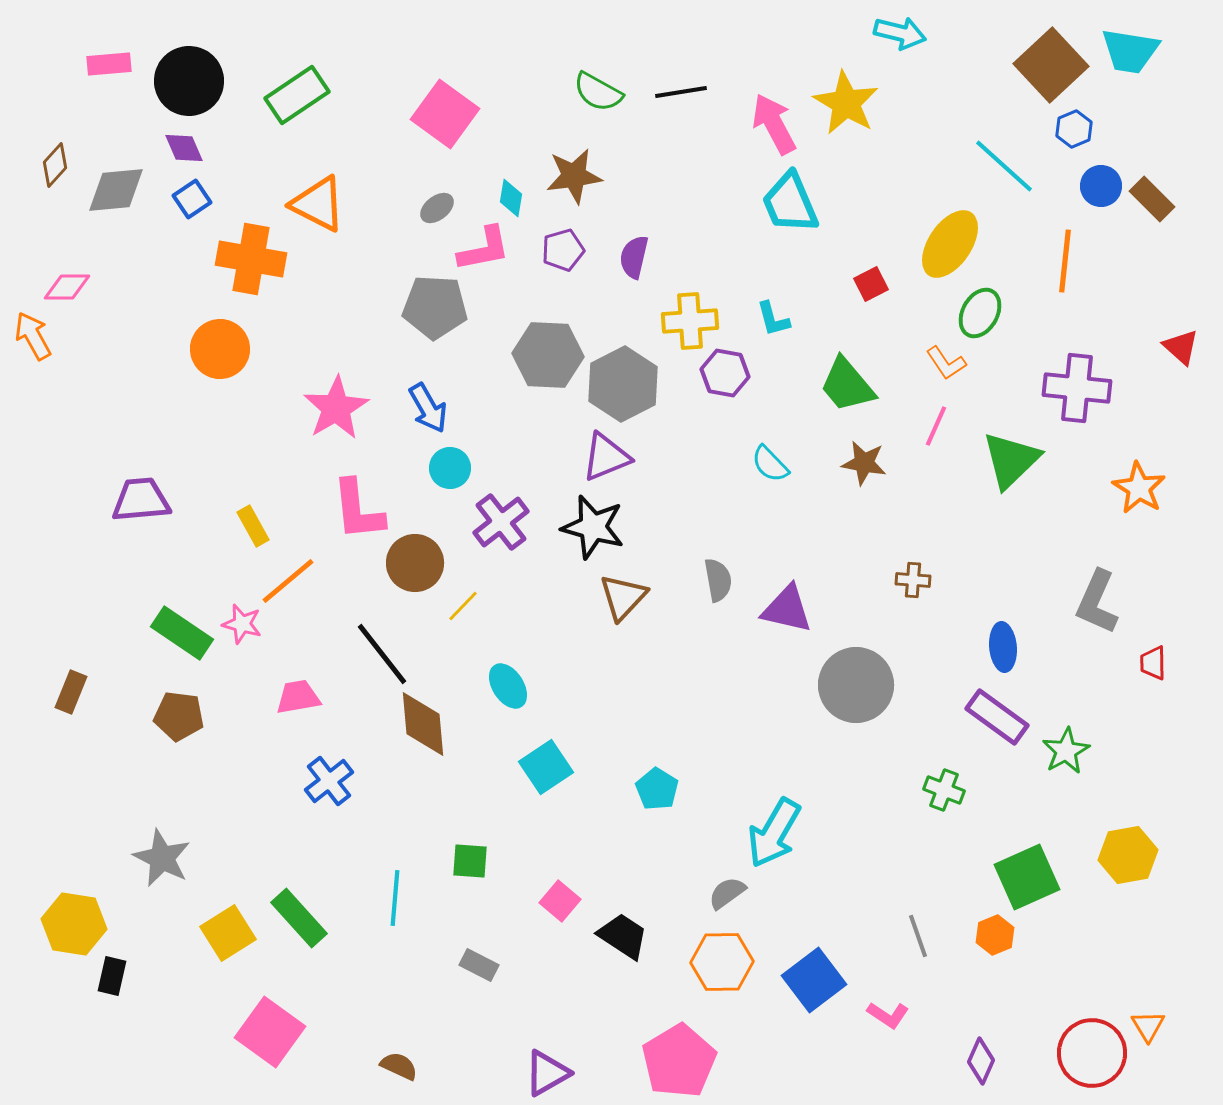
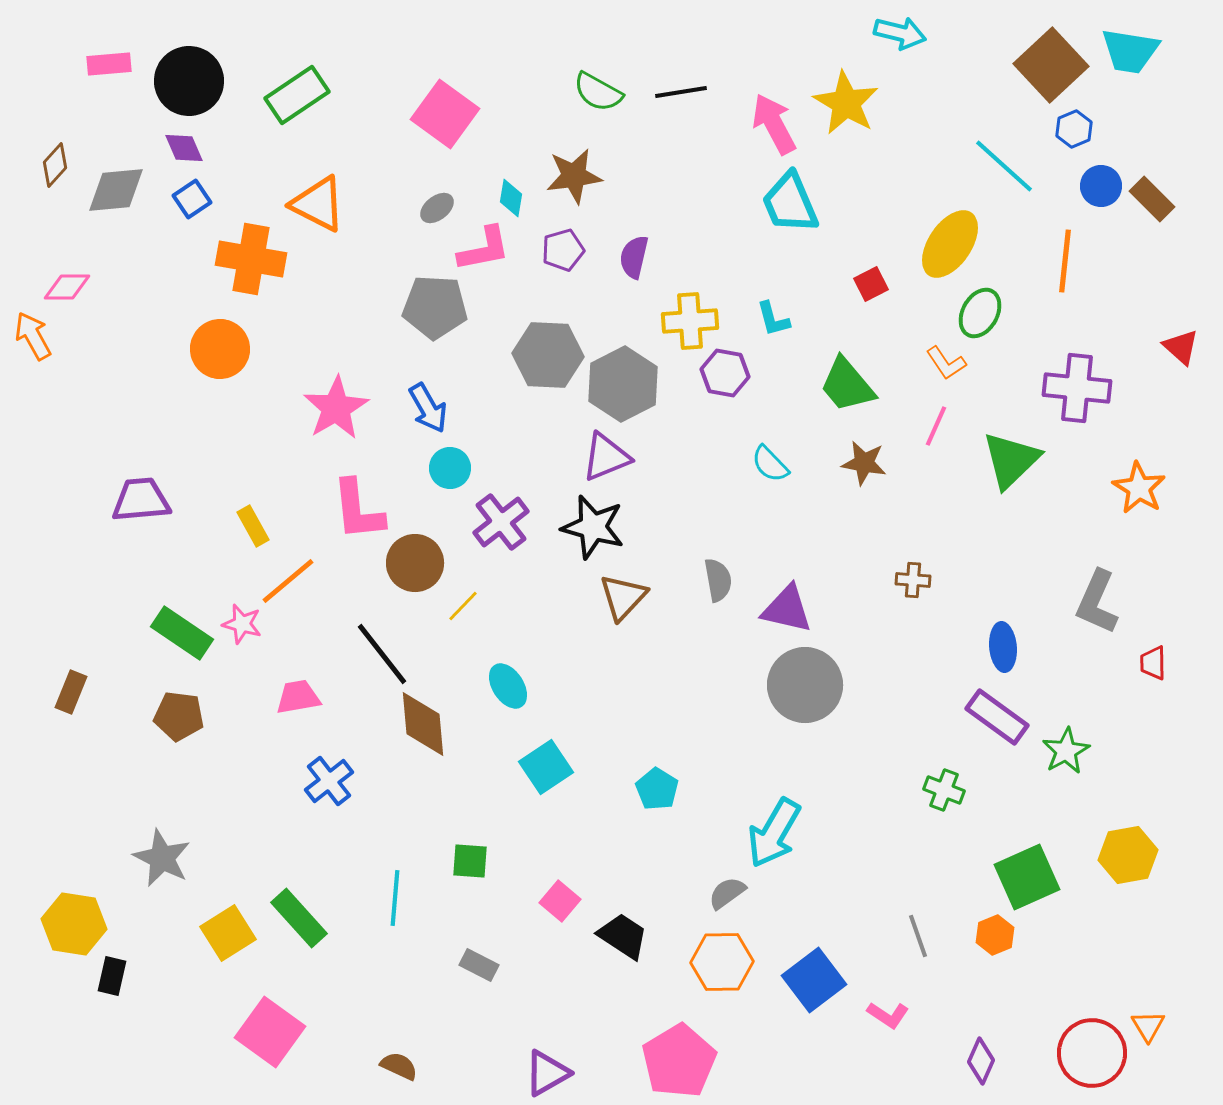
gray circle at (856, 685): moved 51 px left
